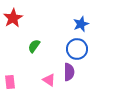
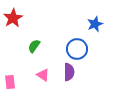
blue star: moved 14 px right
pink triangle: moved 6 px left, 5 px up
